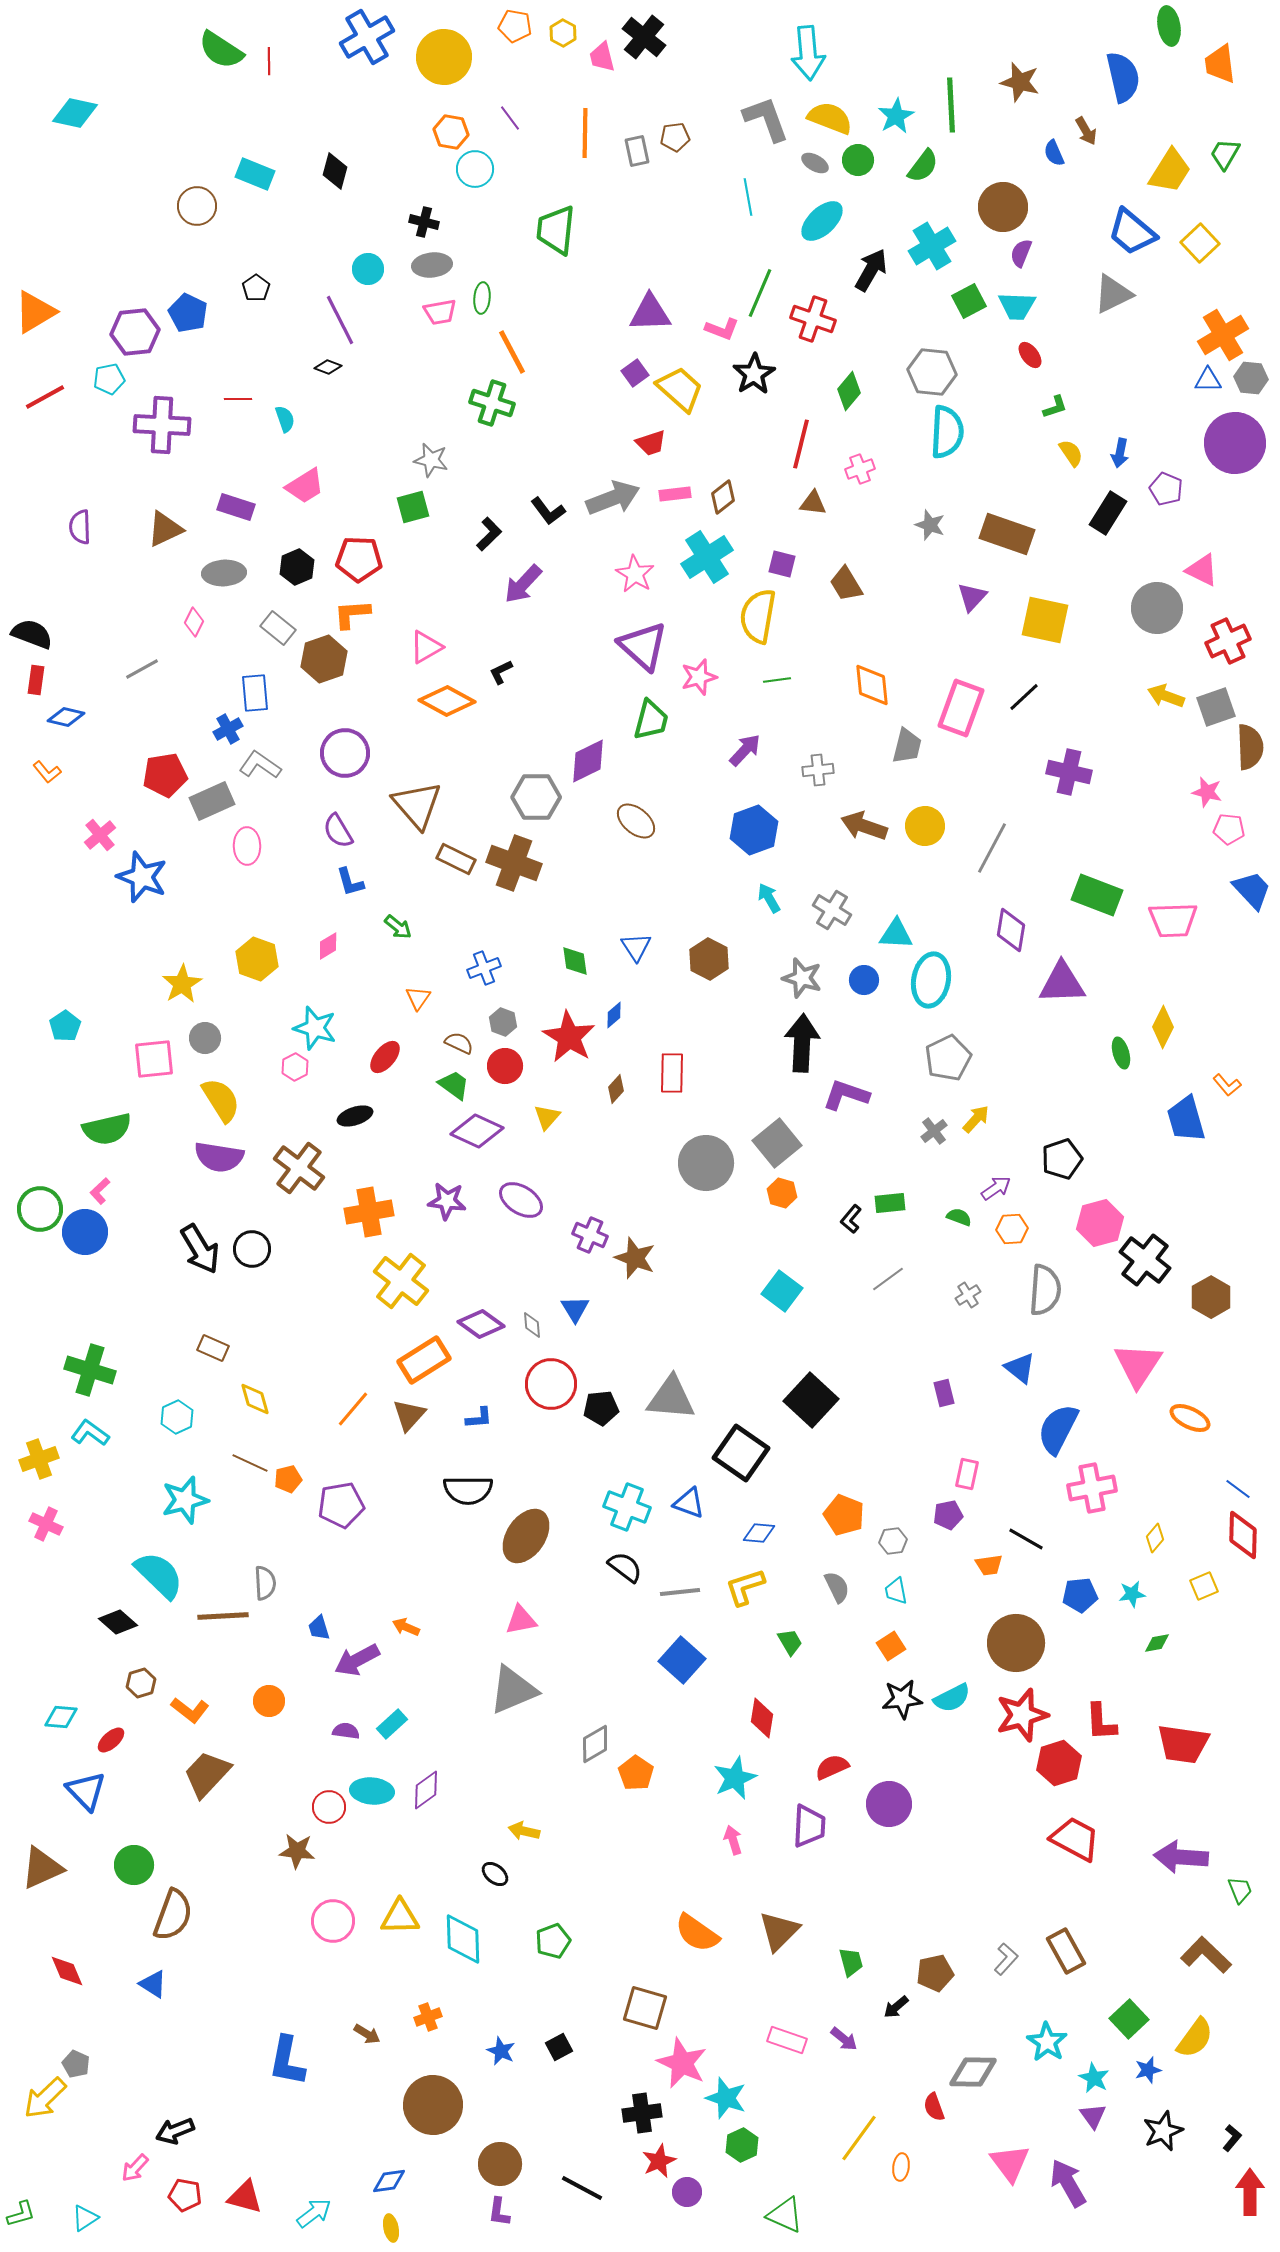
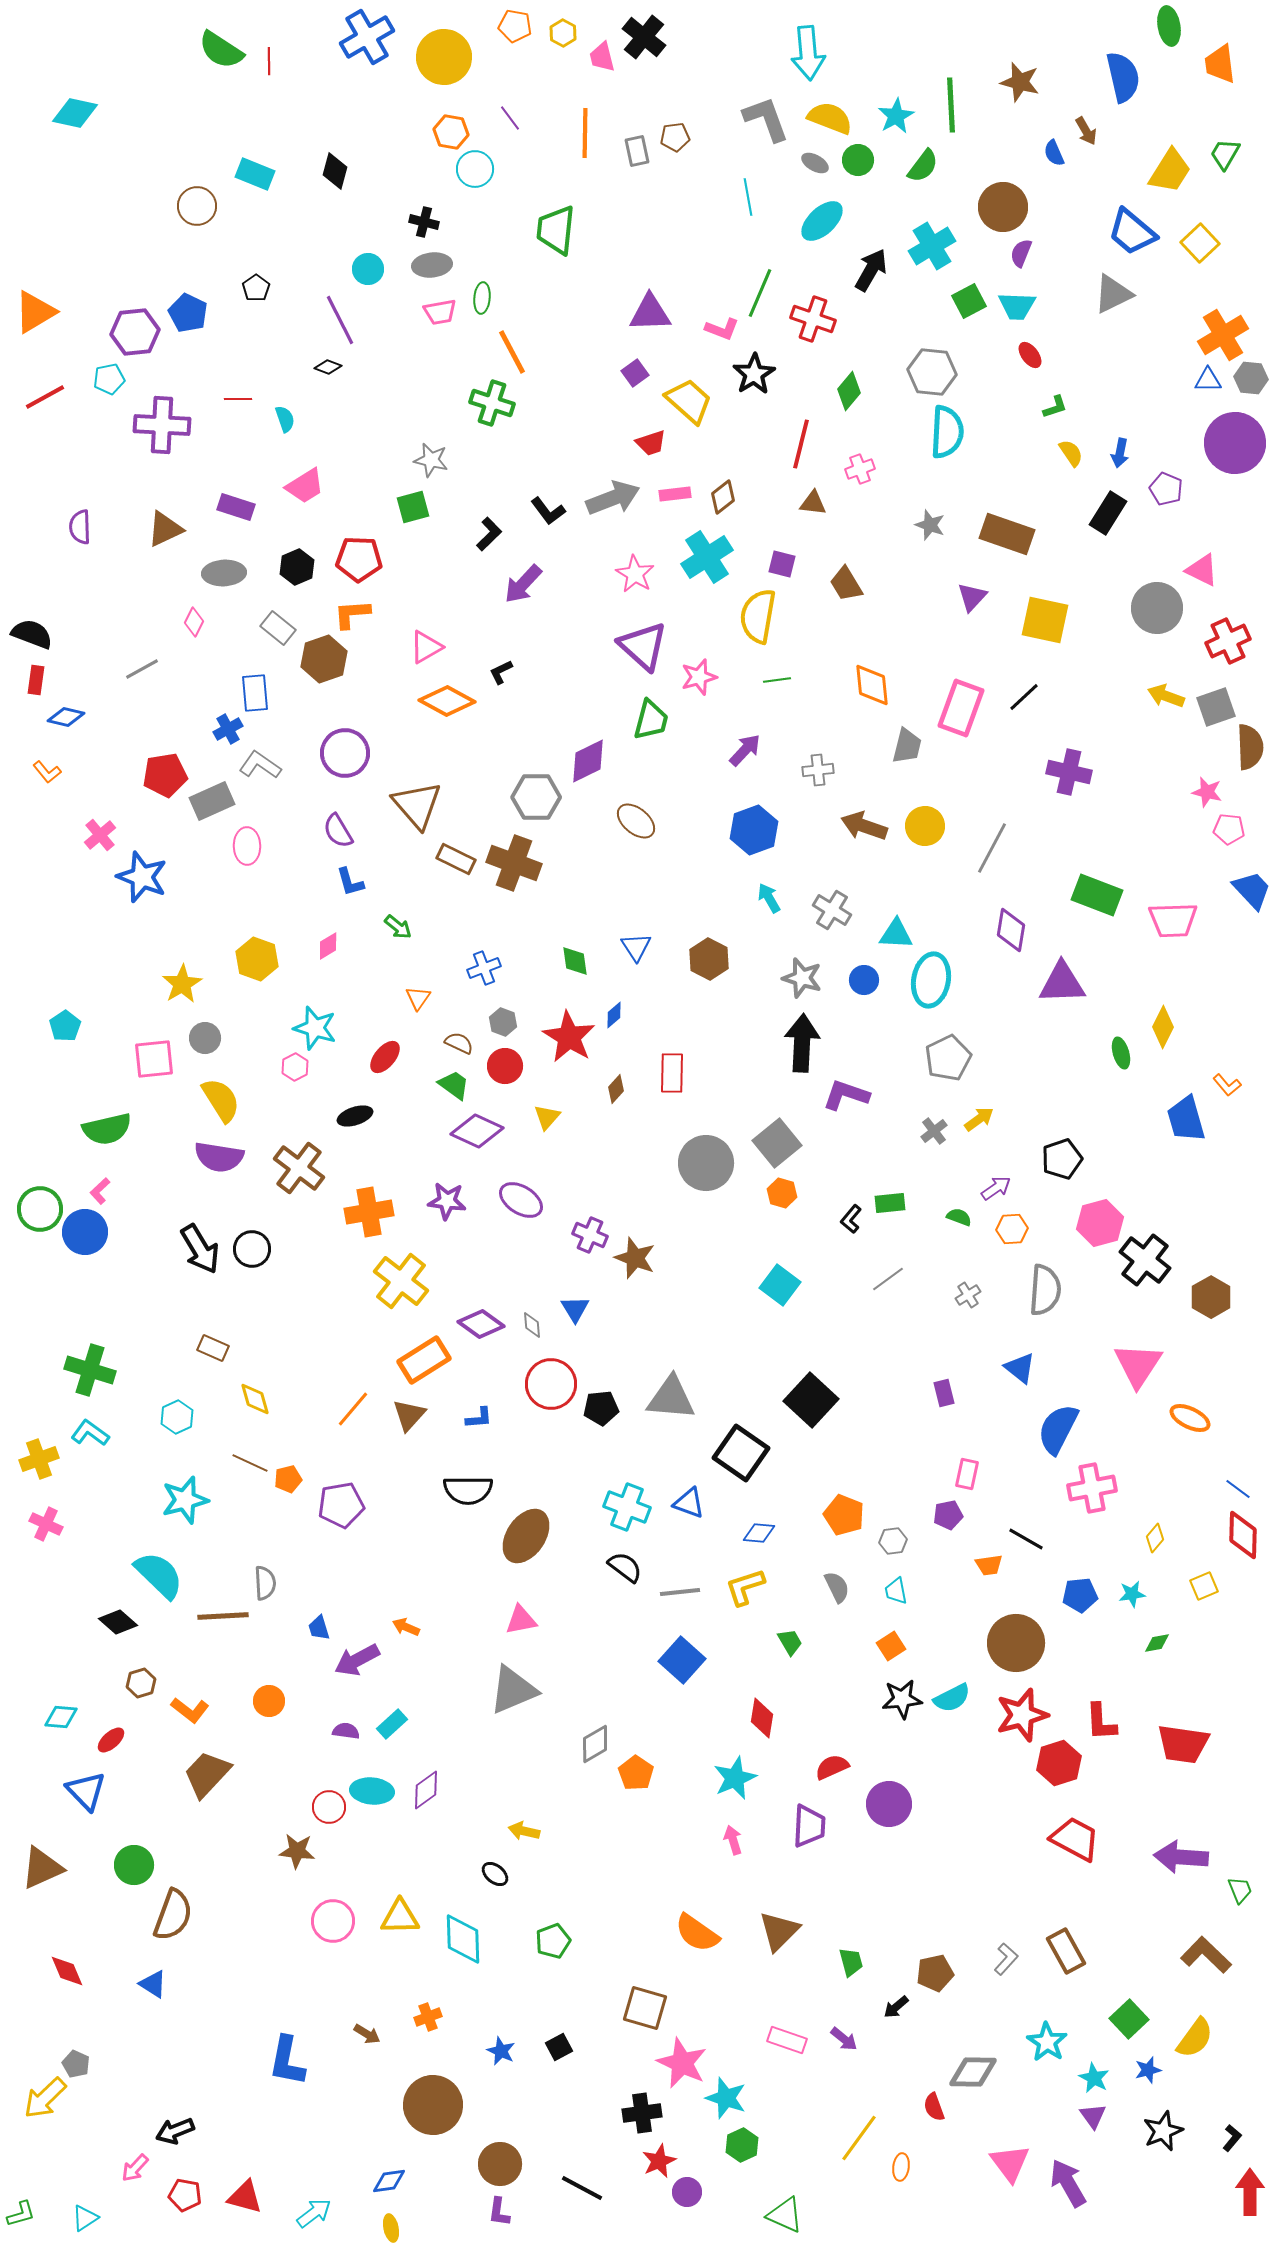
yellow trapezoid at (680, 389): moved 9 px right, 12 px down
yellow arrow at (976, 1119): moved 3 px right; rotated 12 degrees clockwise
cyan square at (782, 1291): moved 2 px left, 6 px up
